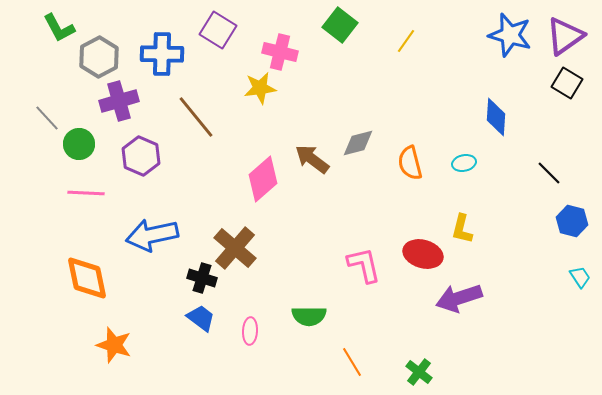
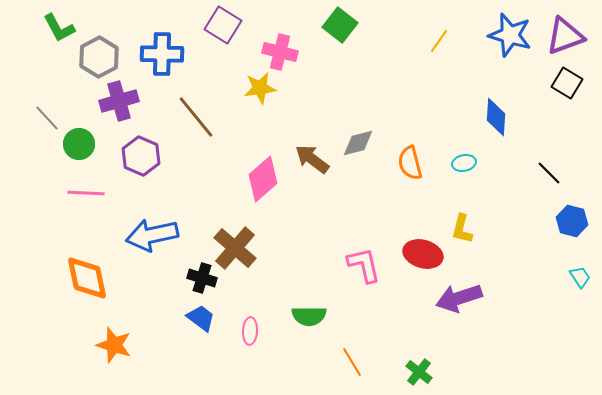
purple square: moved 5 px right, 5 px up
purple triangle: rotated 15 degrees clockwise
yellow line: moved 33 px right
